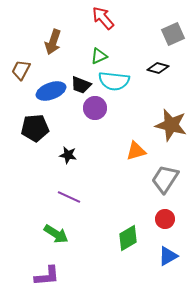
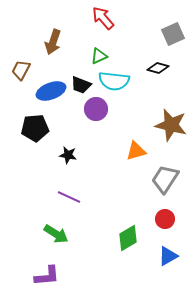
purple circle: moved 1 px right, 1 px down
